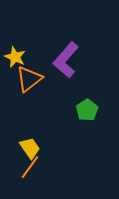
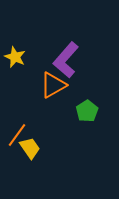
orange triangle: moved 24 px right, 6 px down; rotated 8 degrees clockwise
green pentagon: moved 1 px down
orange line: moved 13 px left, 32 px up
